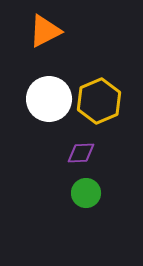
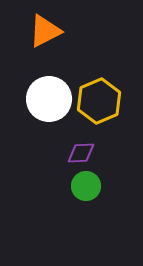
green circle: moved 7 px up
